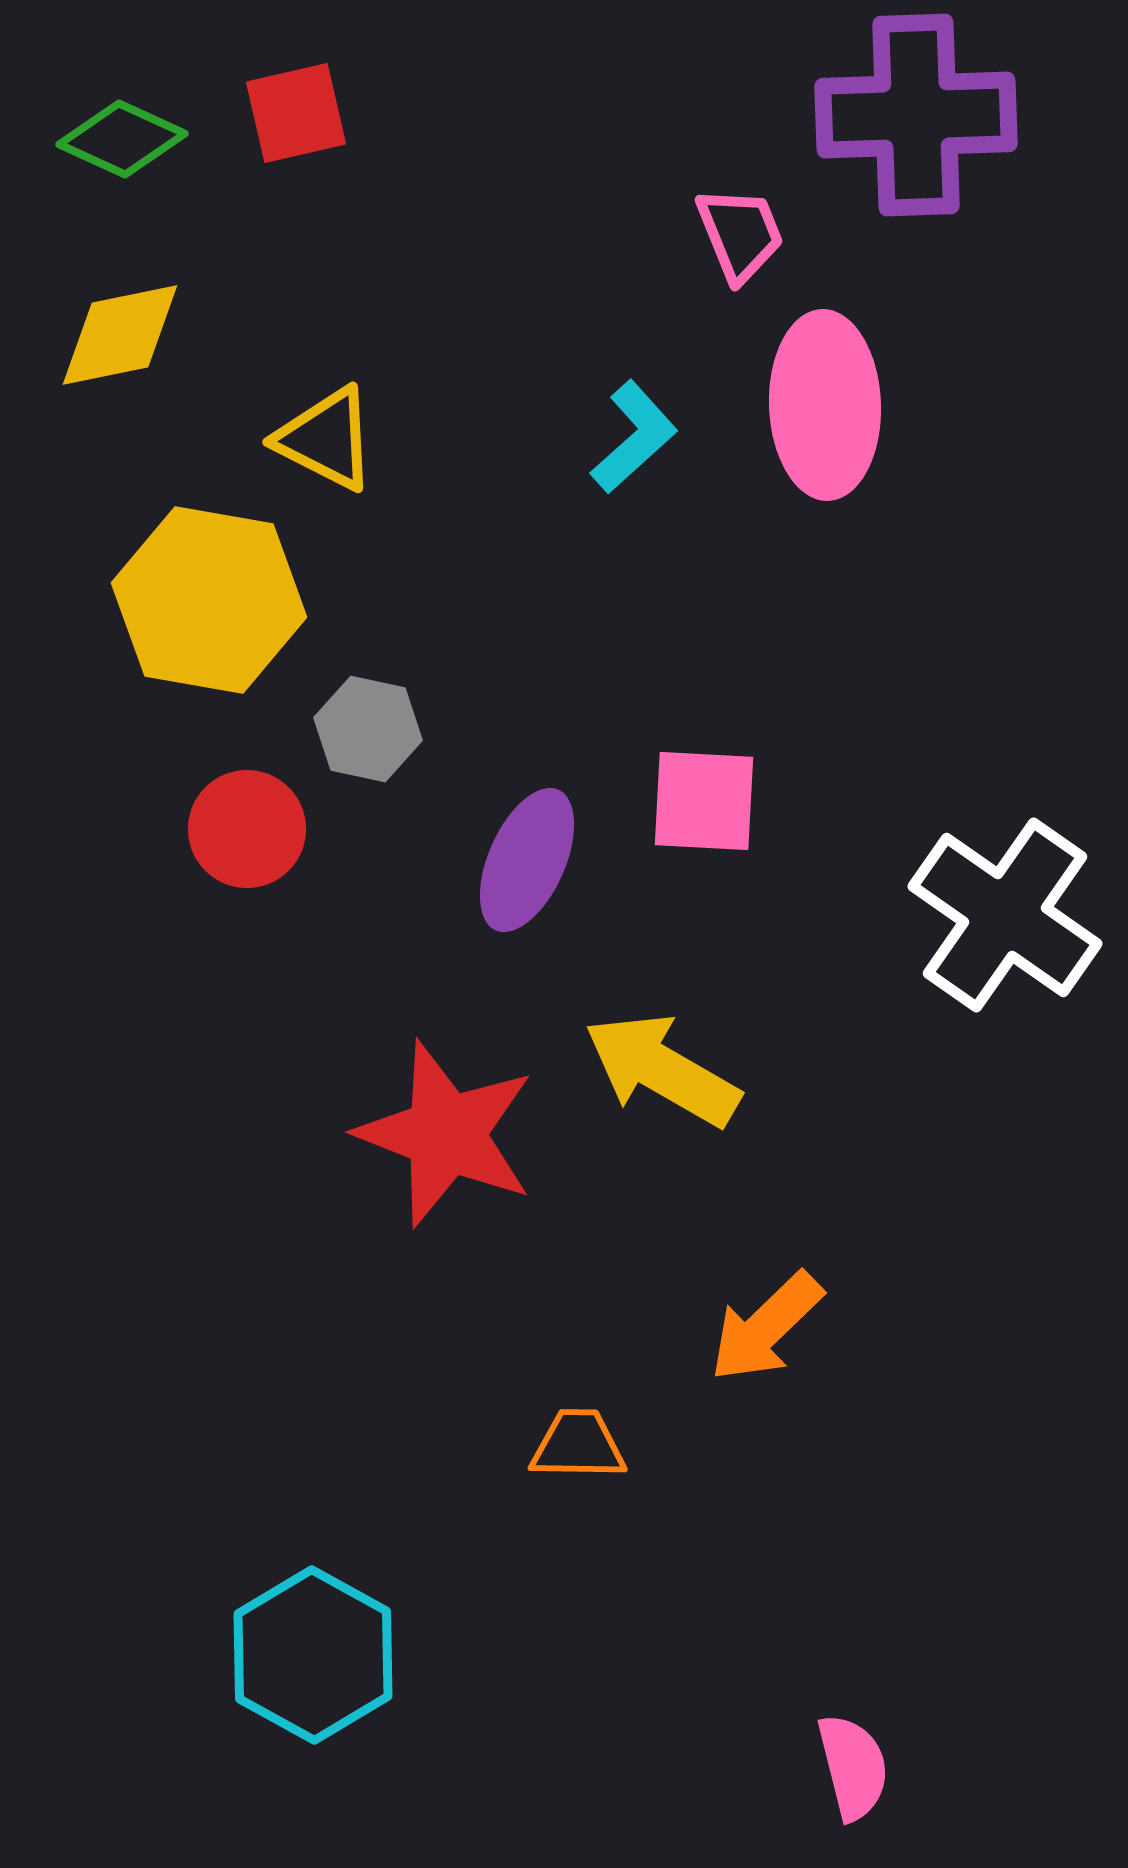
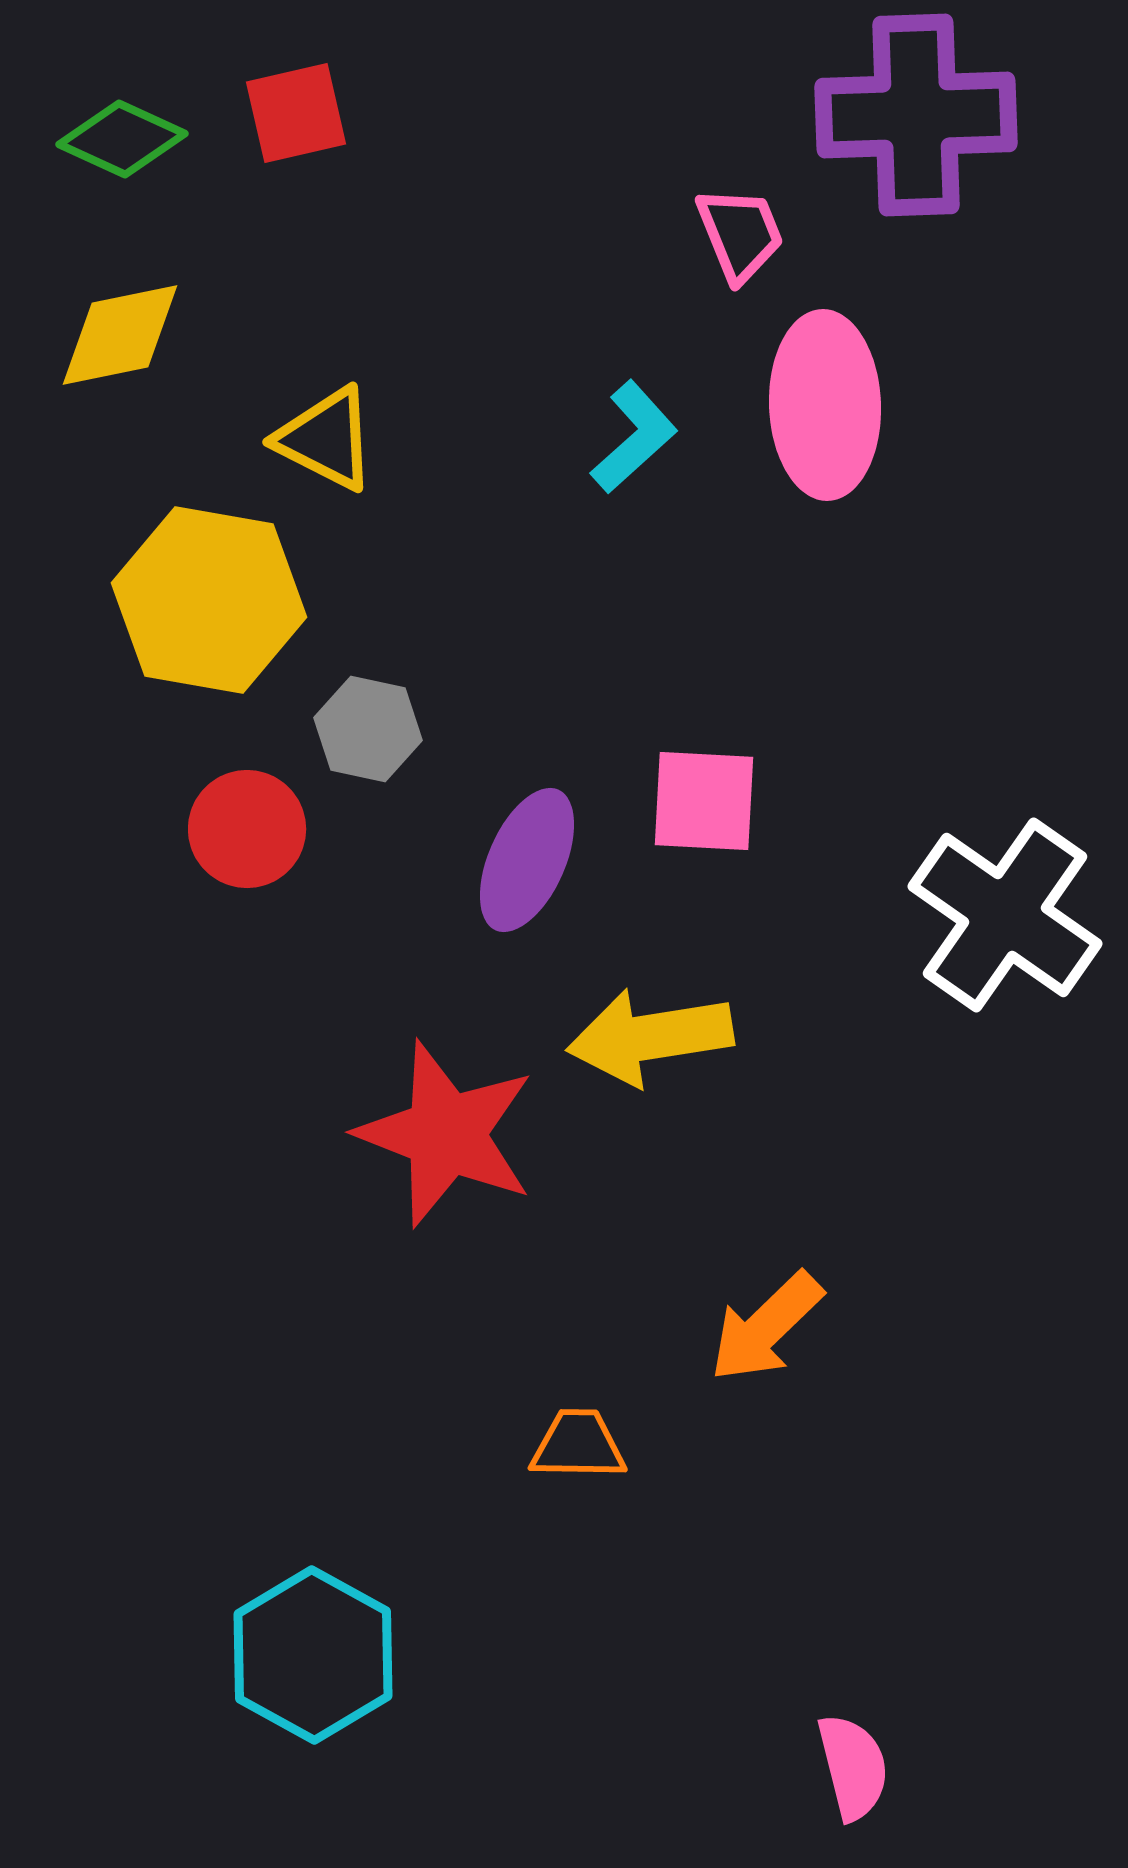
yellow arrow: moved 12 px left, 33 px up; rotated 39 degrees counterclockwise
